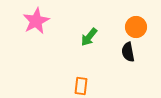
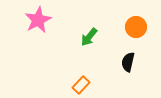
pink star: moved 2 px right, 1 px up
black semicircle: moved 10 px down; rotated 24 degrees clockwise
orange rectangle: moved 1 px up; rotated 36 degrees clockwise
